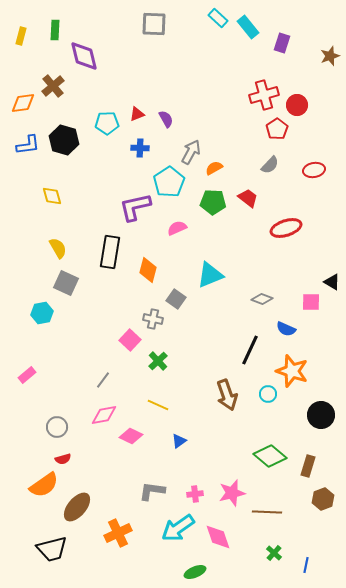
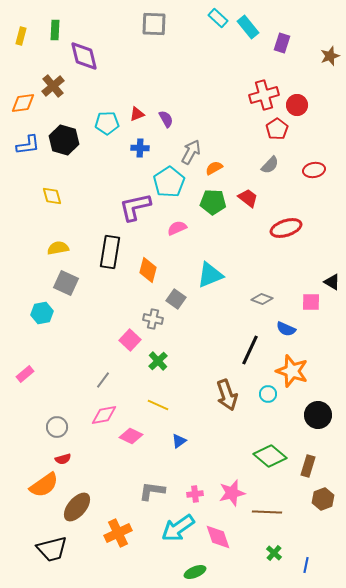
yellow semicircle at (58, 248): rotated 70 degrees counterclockwise
pink rectangle at (27, 375): moved 2 px left, 1 px up
black circle at (321, 415): moved 3 px left
